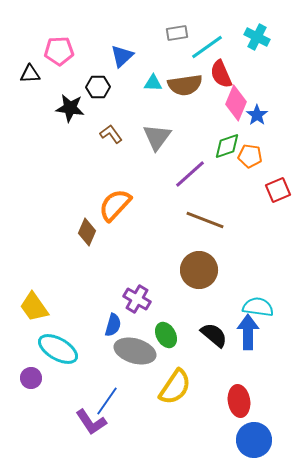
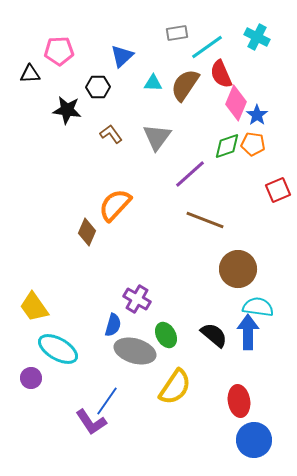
brown semicircle: rotated 132 degrees clockwise
black star: moved 3 px left, 2 px down
orange pentagon: moved 3 px right, 12 px up
brown circle: moved 39 px right, 1 px up
